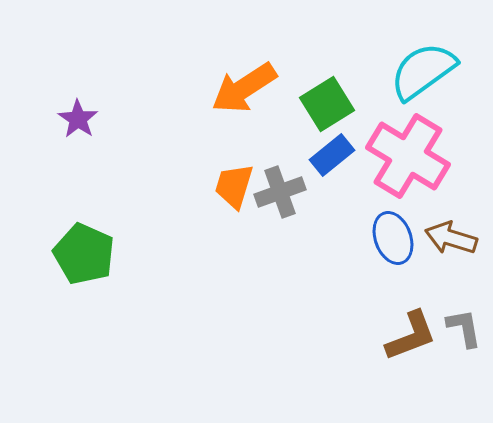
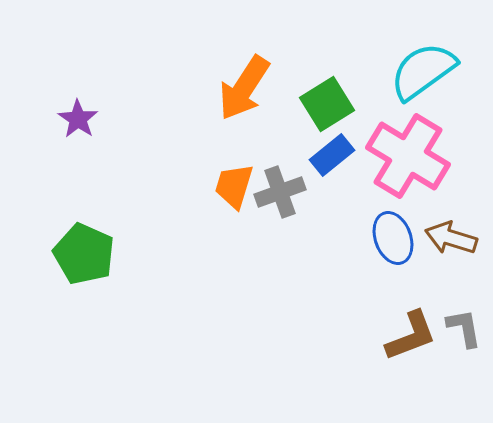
orange arrow: rotated 24 degrees counterclockwise
